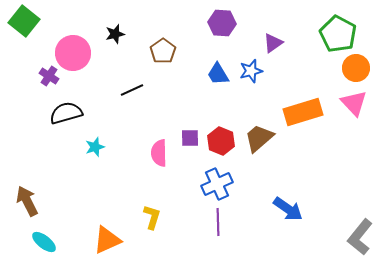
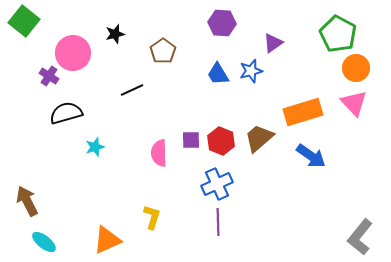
purple square: moved 1 px right, 2 px down
blue arrow: moved 23 px right, 53 px up
